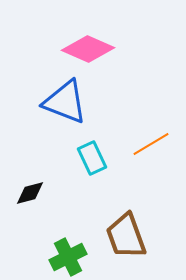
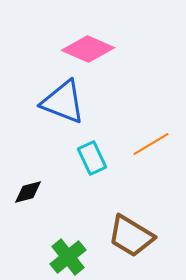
blue triangle: moved 2 px left
black diamond: moved 2 px left, 1 px up
brown trapezoid: moved 5 px right; rotated 39 degrees counterclockwise
green cross: rotated 12 degrees counterclockwise
